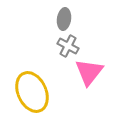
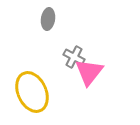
gray ellipse: moved 16 px left
gray cross: moved 6 px right, 11 px down
